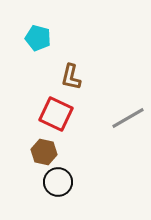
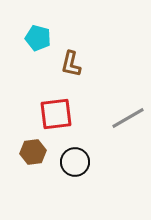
brown L-shape: moved 13 px up
red square: rotated 32 degrees counterclockwise
brown hexagon: moved 11 px left; rotated 20 degrees counterclockwise
black circle: moved 17 px right, 20 px up
